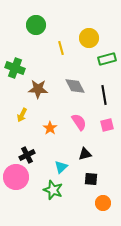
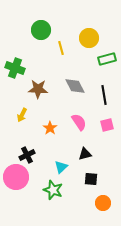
green circle: moved 5 px right, 5 px down
